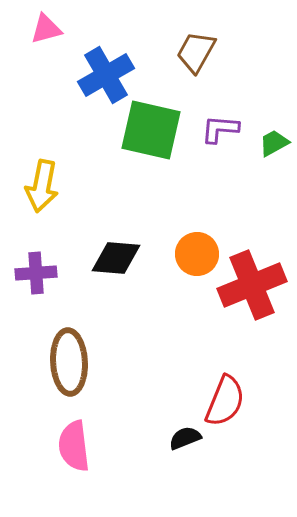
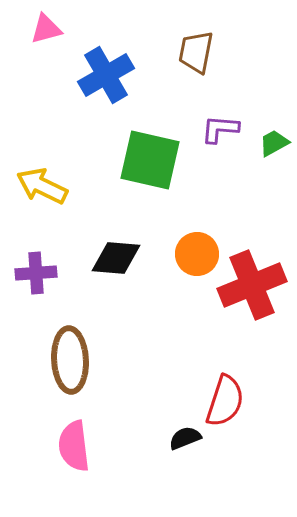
brown trapezoid: rotated 18 degrees counterclockwise
green square: moved 1 px left, 30 px down
yellow arrow: rotated 105 degrees clockwise
brown ellipse: moved 1 px right, 2 px up
red semicircle: rotated 4 degrees counterclockwise
